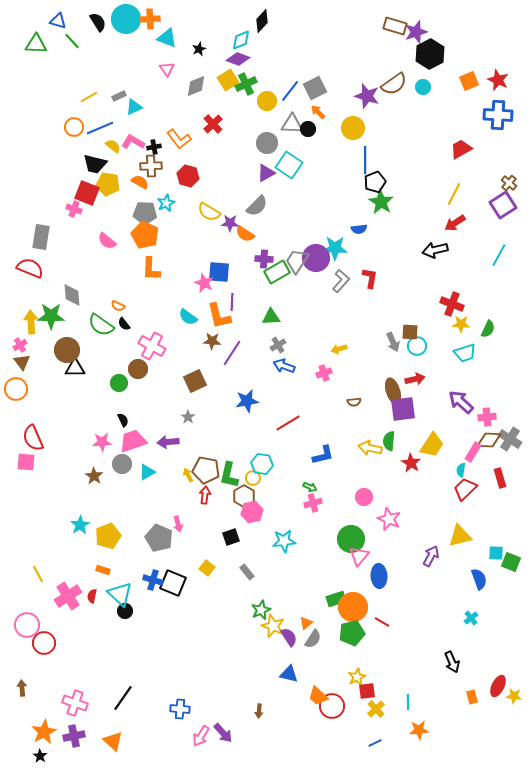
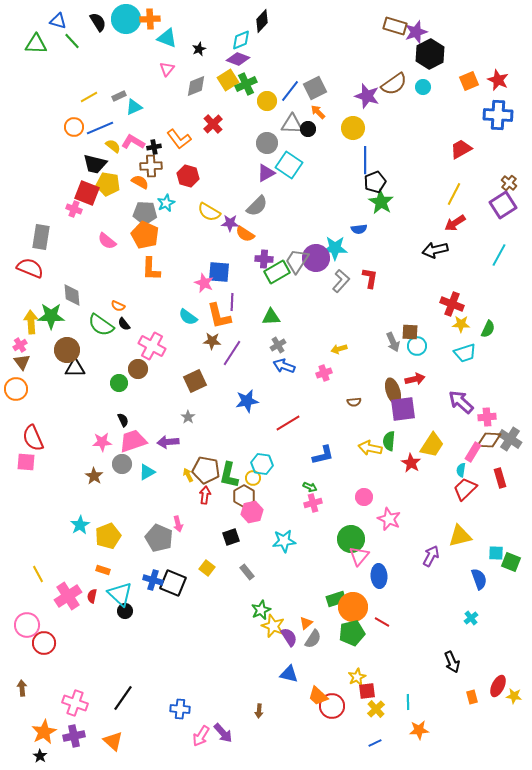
pink triangle at (167, 69): rotated 14 degrees clockwise
